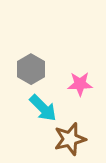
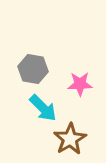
gray hexagon: moved 2 px right; rotated 20 degrees counterclockwise
brown star: rotated 16 degrees counterclockwise
